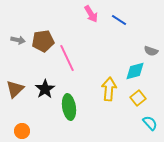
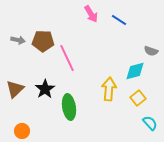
brown pentagon: rotated 10 degrees clockwise
